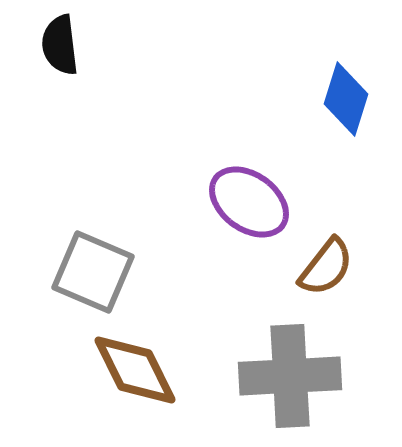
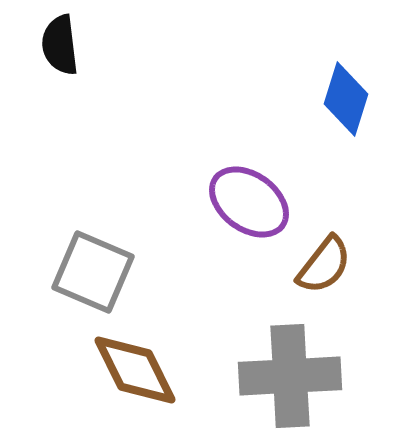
brown semicircle: moved 2 px left, 2 px up
